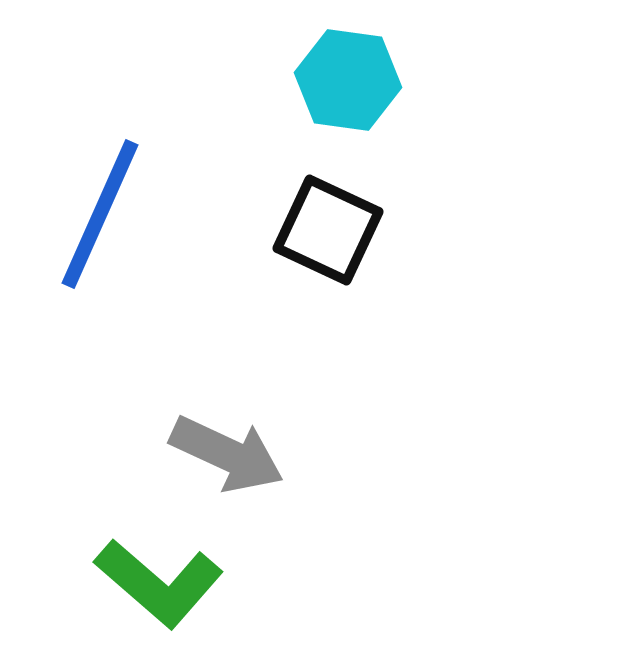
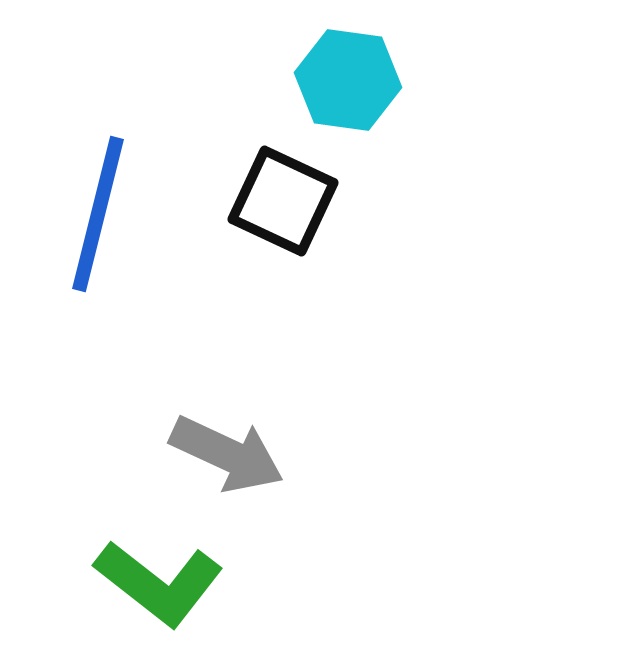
blue line: moved 2 px left; rotated 10 degrees counterclockwise
black square: moved 45 px left, 29 px up
green L-shape: rotated 3 degrees counterclockwise
